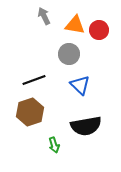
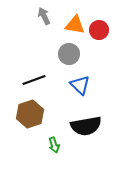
brown hexagon: moved 2 px down
